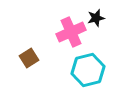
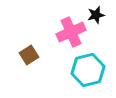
black star: moved 3 px up
brown square: moved 3 px up
